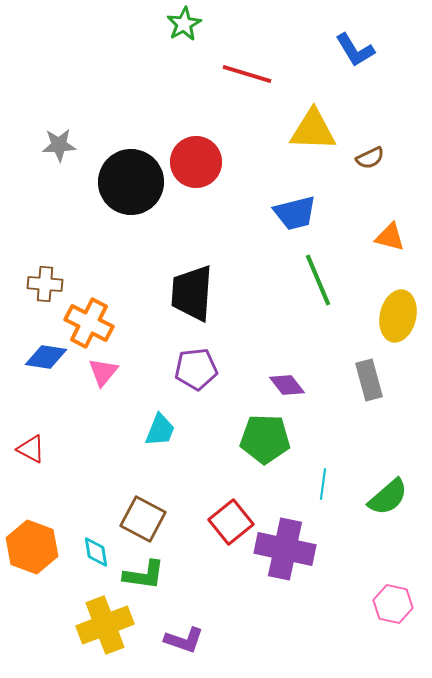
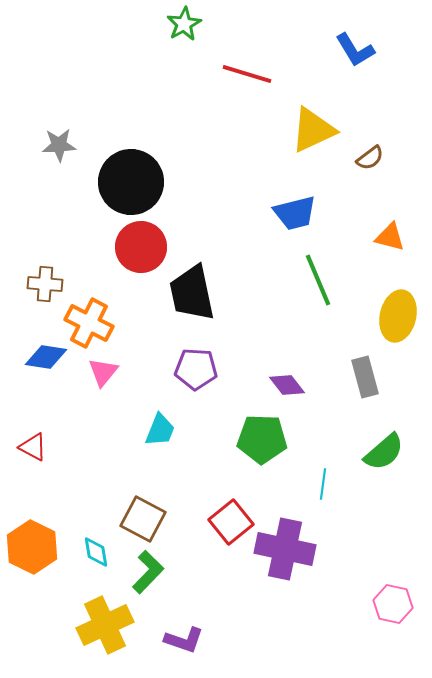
yellow triangle: rotated 27 degrees counterclockwise
brown semicircle: rotated 12 degrees counterclockwise
red circle: moved 55 px left, 85 px down
black trapezoid: rotated 16 degrees counterclockwise
purple pentagon: rotated 9 degrees clockwise
gray rectangle: moved 4 px left, 3 px up
green pentagon: moved 3 px left
red triangle: moved 2 px right, 2 px up
green semicircle: moved 4 px left, 45 px up
orange hexagon: rotated 6 degrees clockwise
green L-shape: moved 4 px right, 3 px up; rotated 54 degrees counterclockwise
yellow cross: rotated 4 degrees counterclockwise
